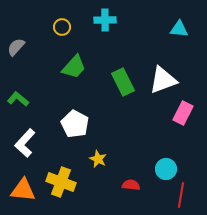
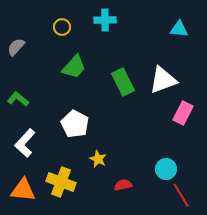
red semicircle: moved 8 px left; rotated 18 degrees counterclockwise
red line: rotated 40 degrees counterclockwise
